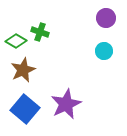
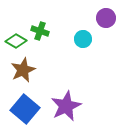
green cross: moved 1 px up
cyan circle: moved 21 px left, 12 px up
purple star: moved 2 px down
